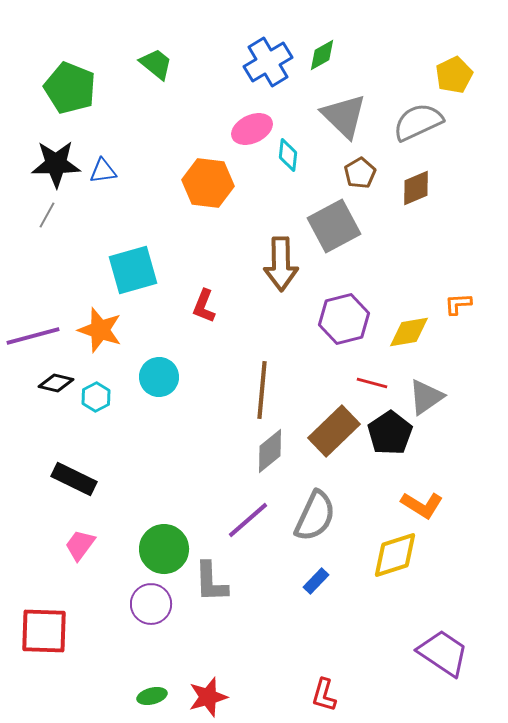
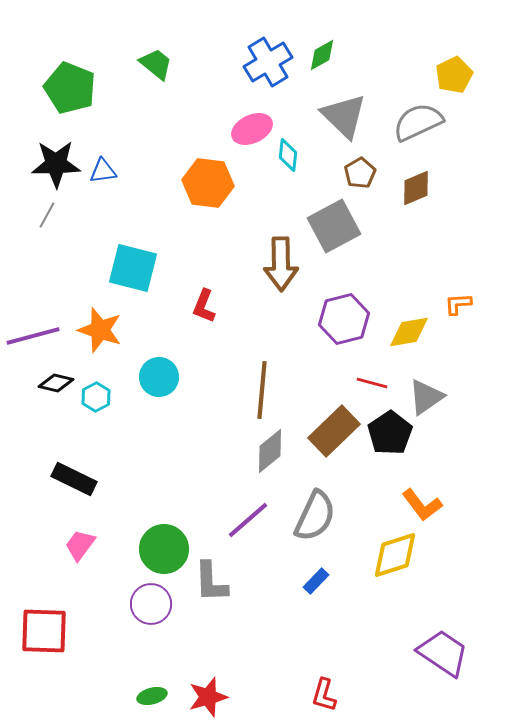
cyan square at (133, 270): moved 2 px up; rotated 30 degrees clockwise
orange L-shape at (422, 505): rotated 21 degrees clockwise
